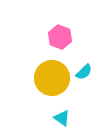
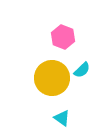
pink hexagon: moved 3 px right
cyan semicircle: moved 2 px left, 2 px up
